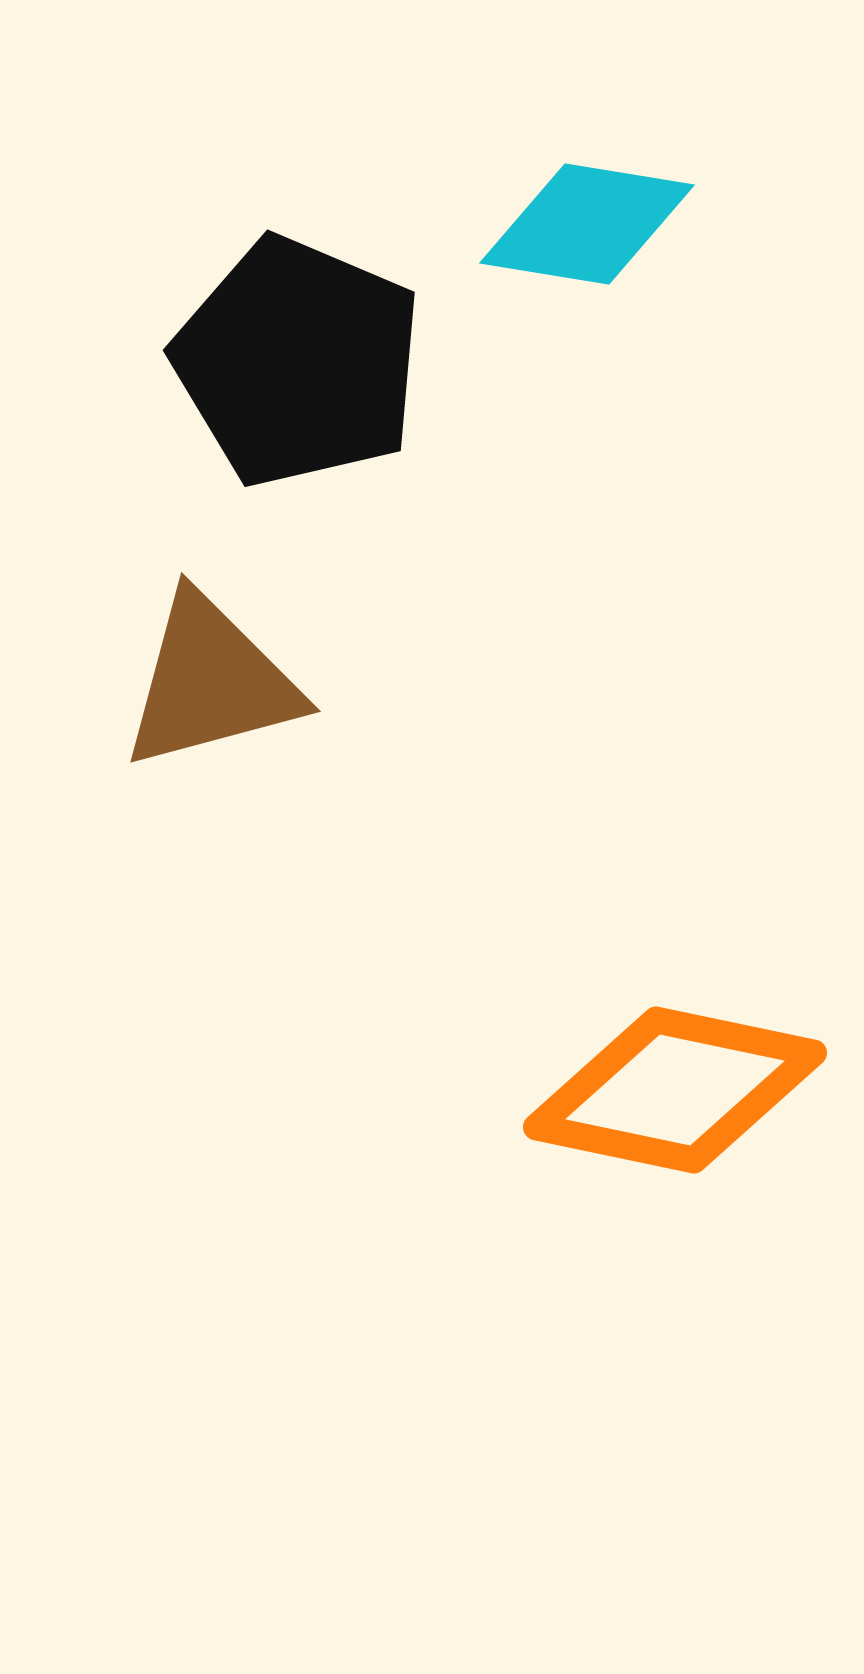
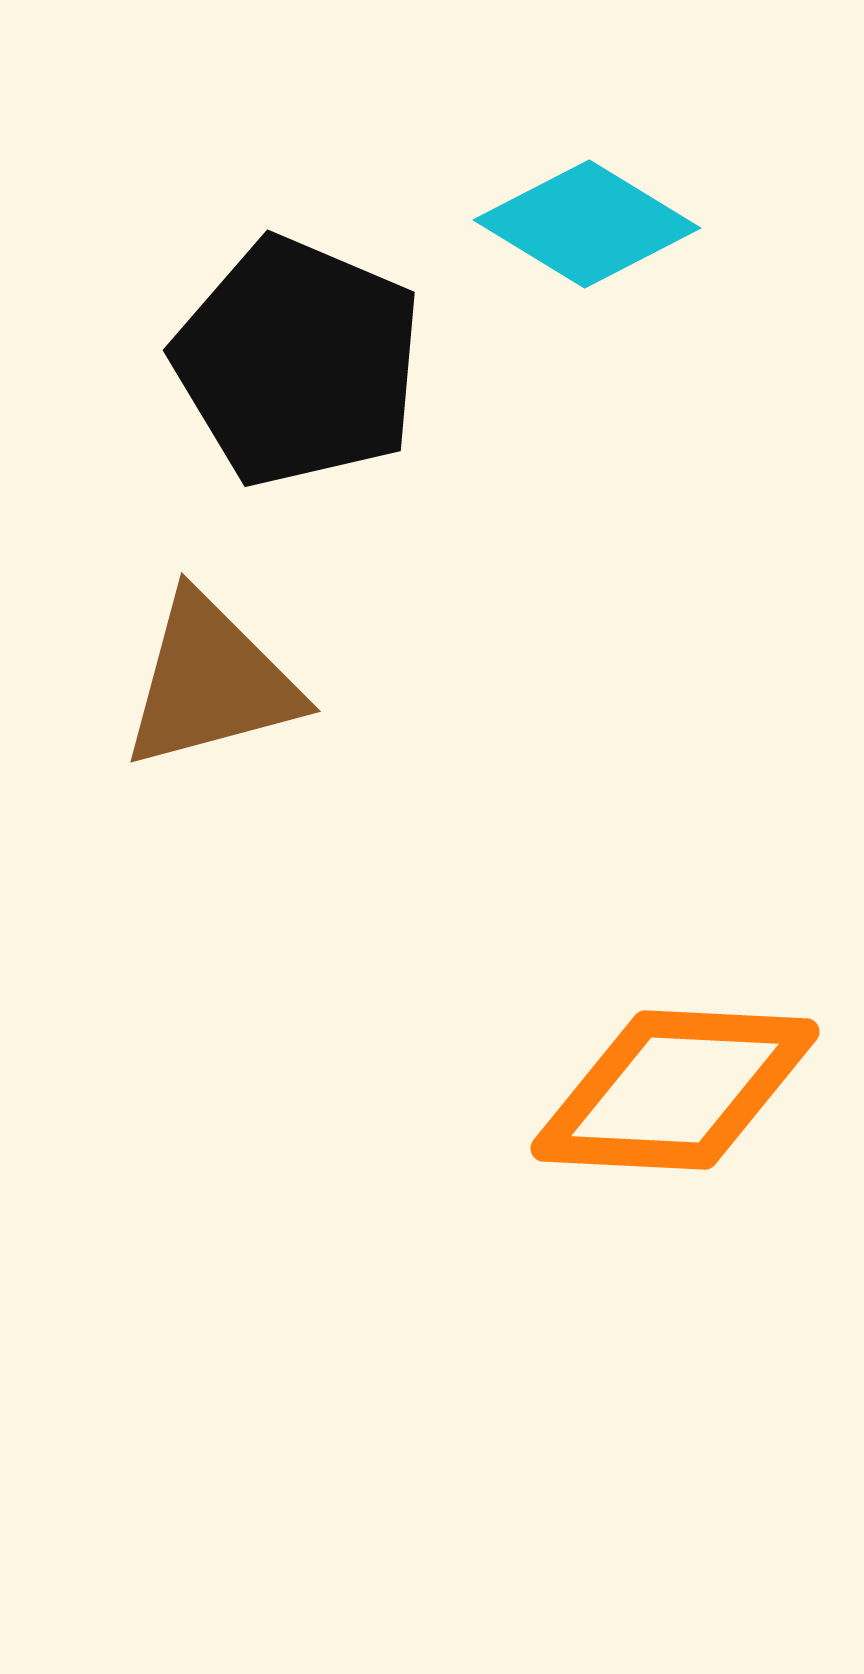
cyan diamond: rotated 22 degrees clockwise
orange diamond: rotated 9 degrees counterclockwise
